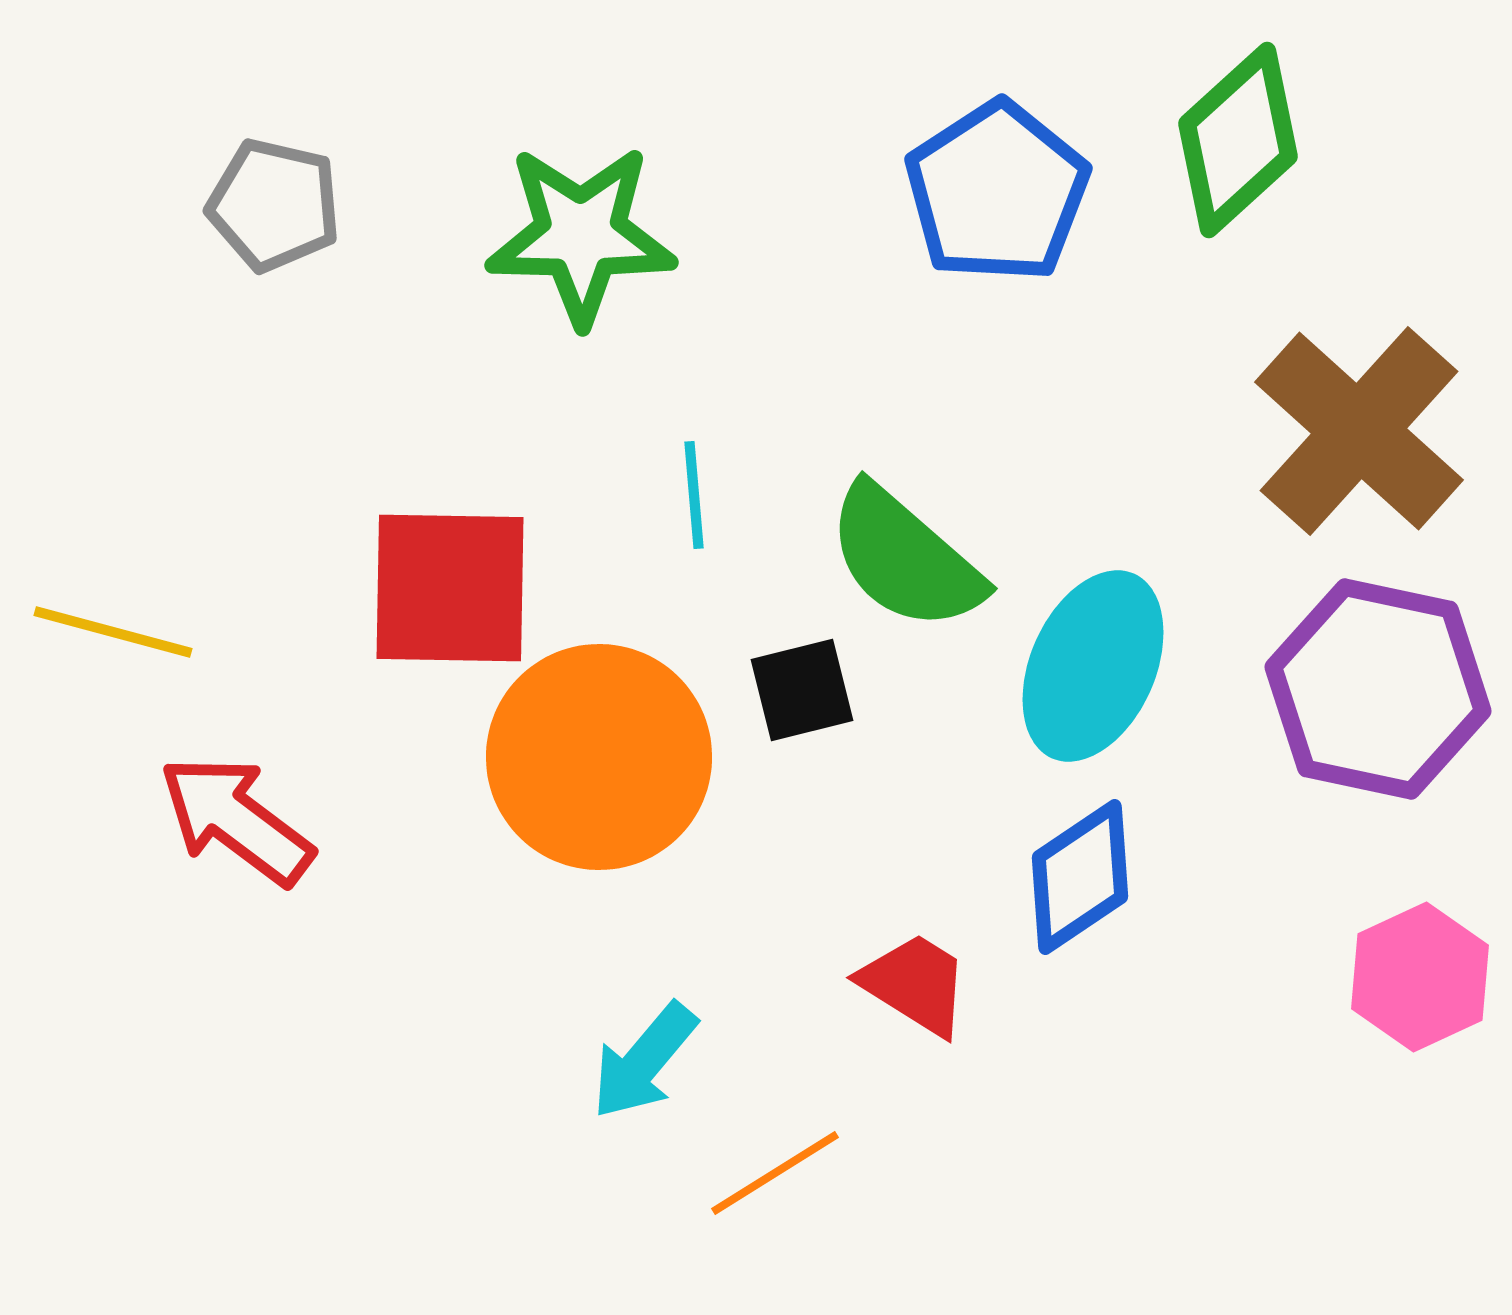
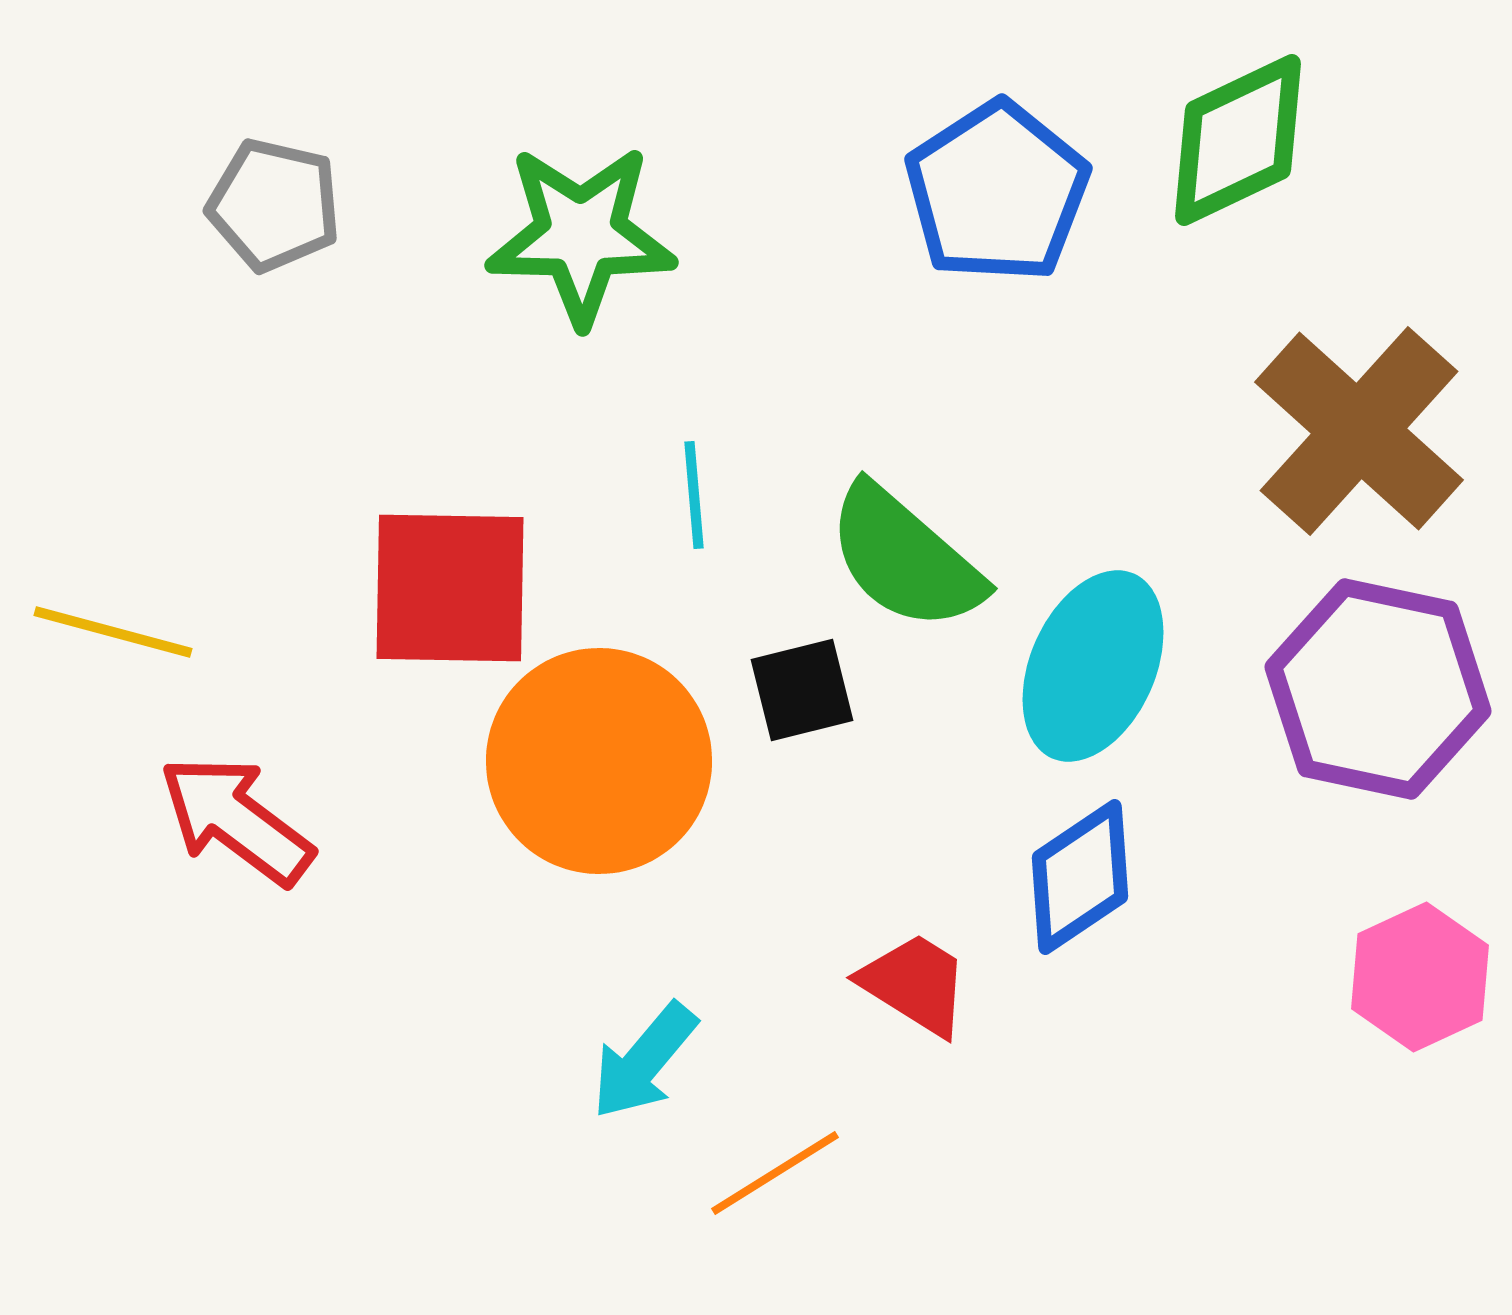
green diamond: rotated 17 degrees clockwise
orange circle: moved 4 px down
